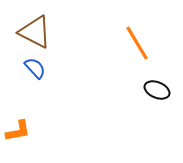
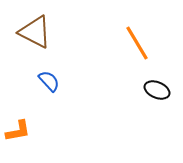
blue semicircle: moved 14 px right, 13 px down
